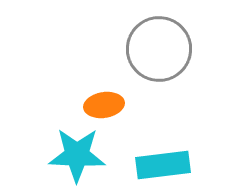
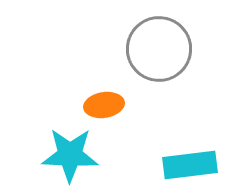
cyan star: moved 7 px left
cyan rectangle: moved 27 px right
